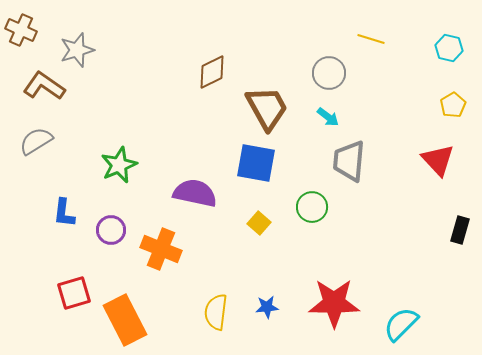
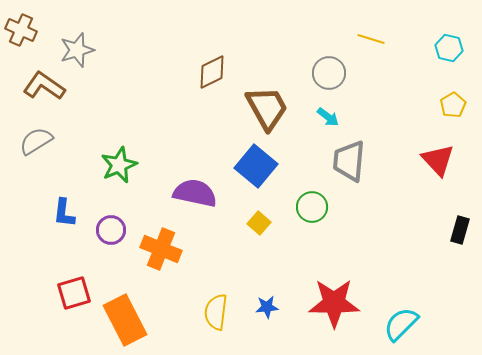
blue square: moved 3 px down; rotated 30 degrees clockwise
